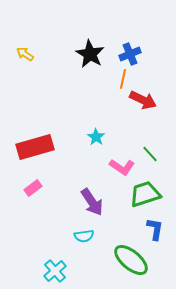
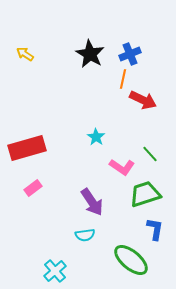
red rectangle: moved 8 px left, 1 px down
cyan semicircle: moved 1 px right, 1 px up
